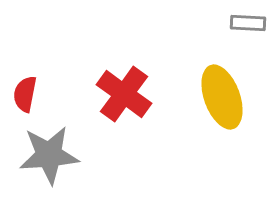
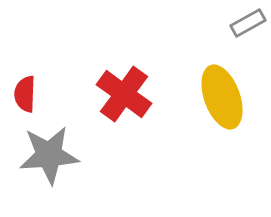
gray rectangle: rotated 32 degrees counterclockwise
red semicircle: rotated 9 degrees counterclockwise
